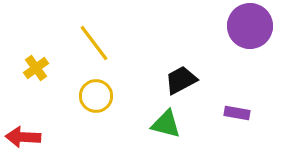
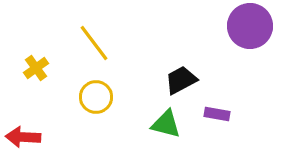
yellow circle: moved 1 px down
purple rectangle: moved 20 px left, 1 px down
